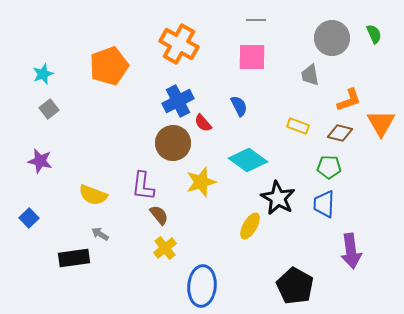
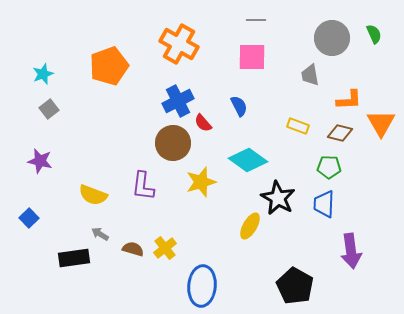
orange L-shape: rotated 16 degrees clockwise
brown semicircle: moved 26 px left, 34 px down; rotated 35 degrees counterclockwise
